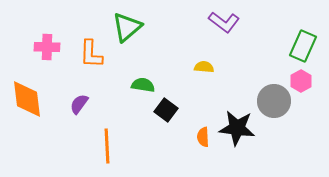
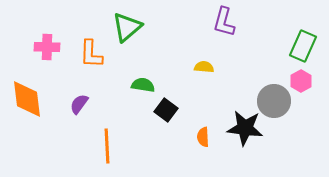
purple L-shape: rotated 68 degrees clockwise
black star: moved 8 px right
